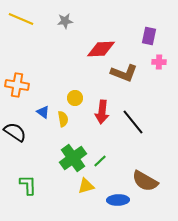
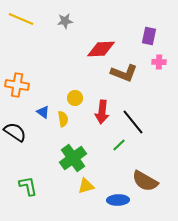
green line: moved 19 px right, 16 px up
green L-shape: moved 1 px down; rotated 10 degrees counterclockwise
